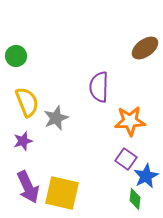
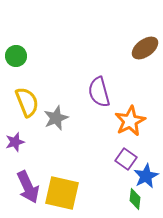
purple semicircle: moved 5 px down; rotated 16 degrees counterclockwise
orange star: rotated 24 degrees counterclockwise
purple star: moved 8 px left, 1 px down
